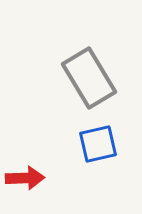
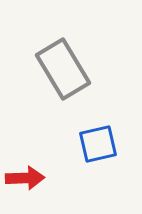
gray rectangle: moved 26 px left, 9 px up
